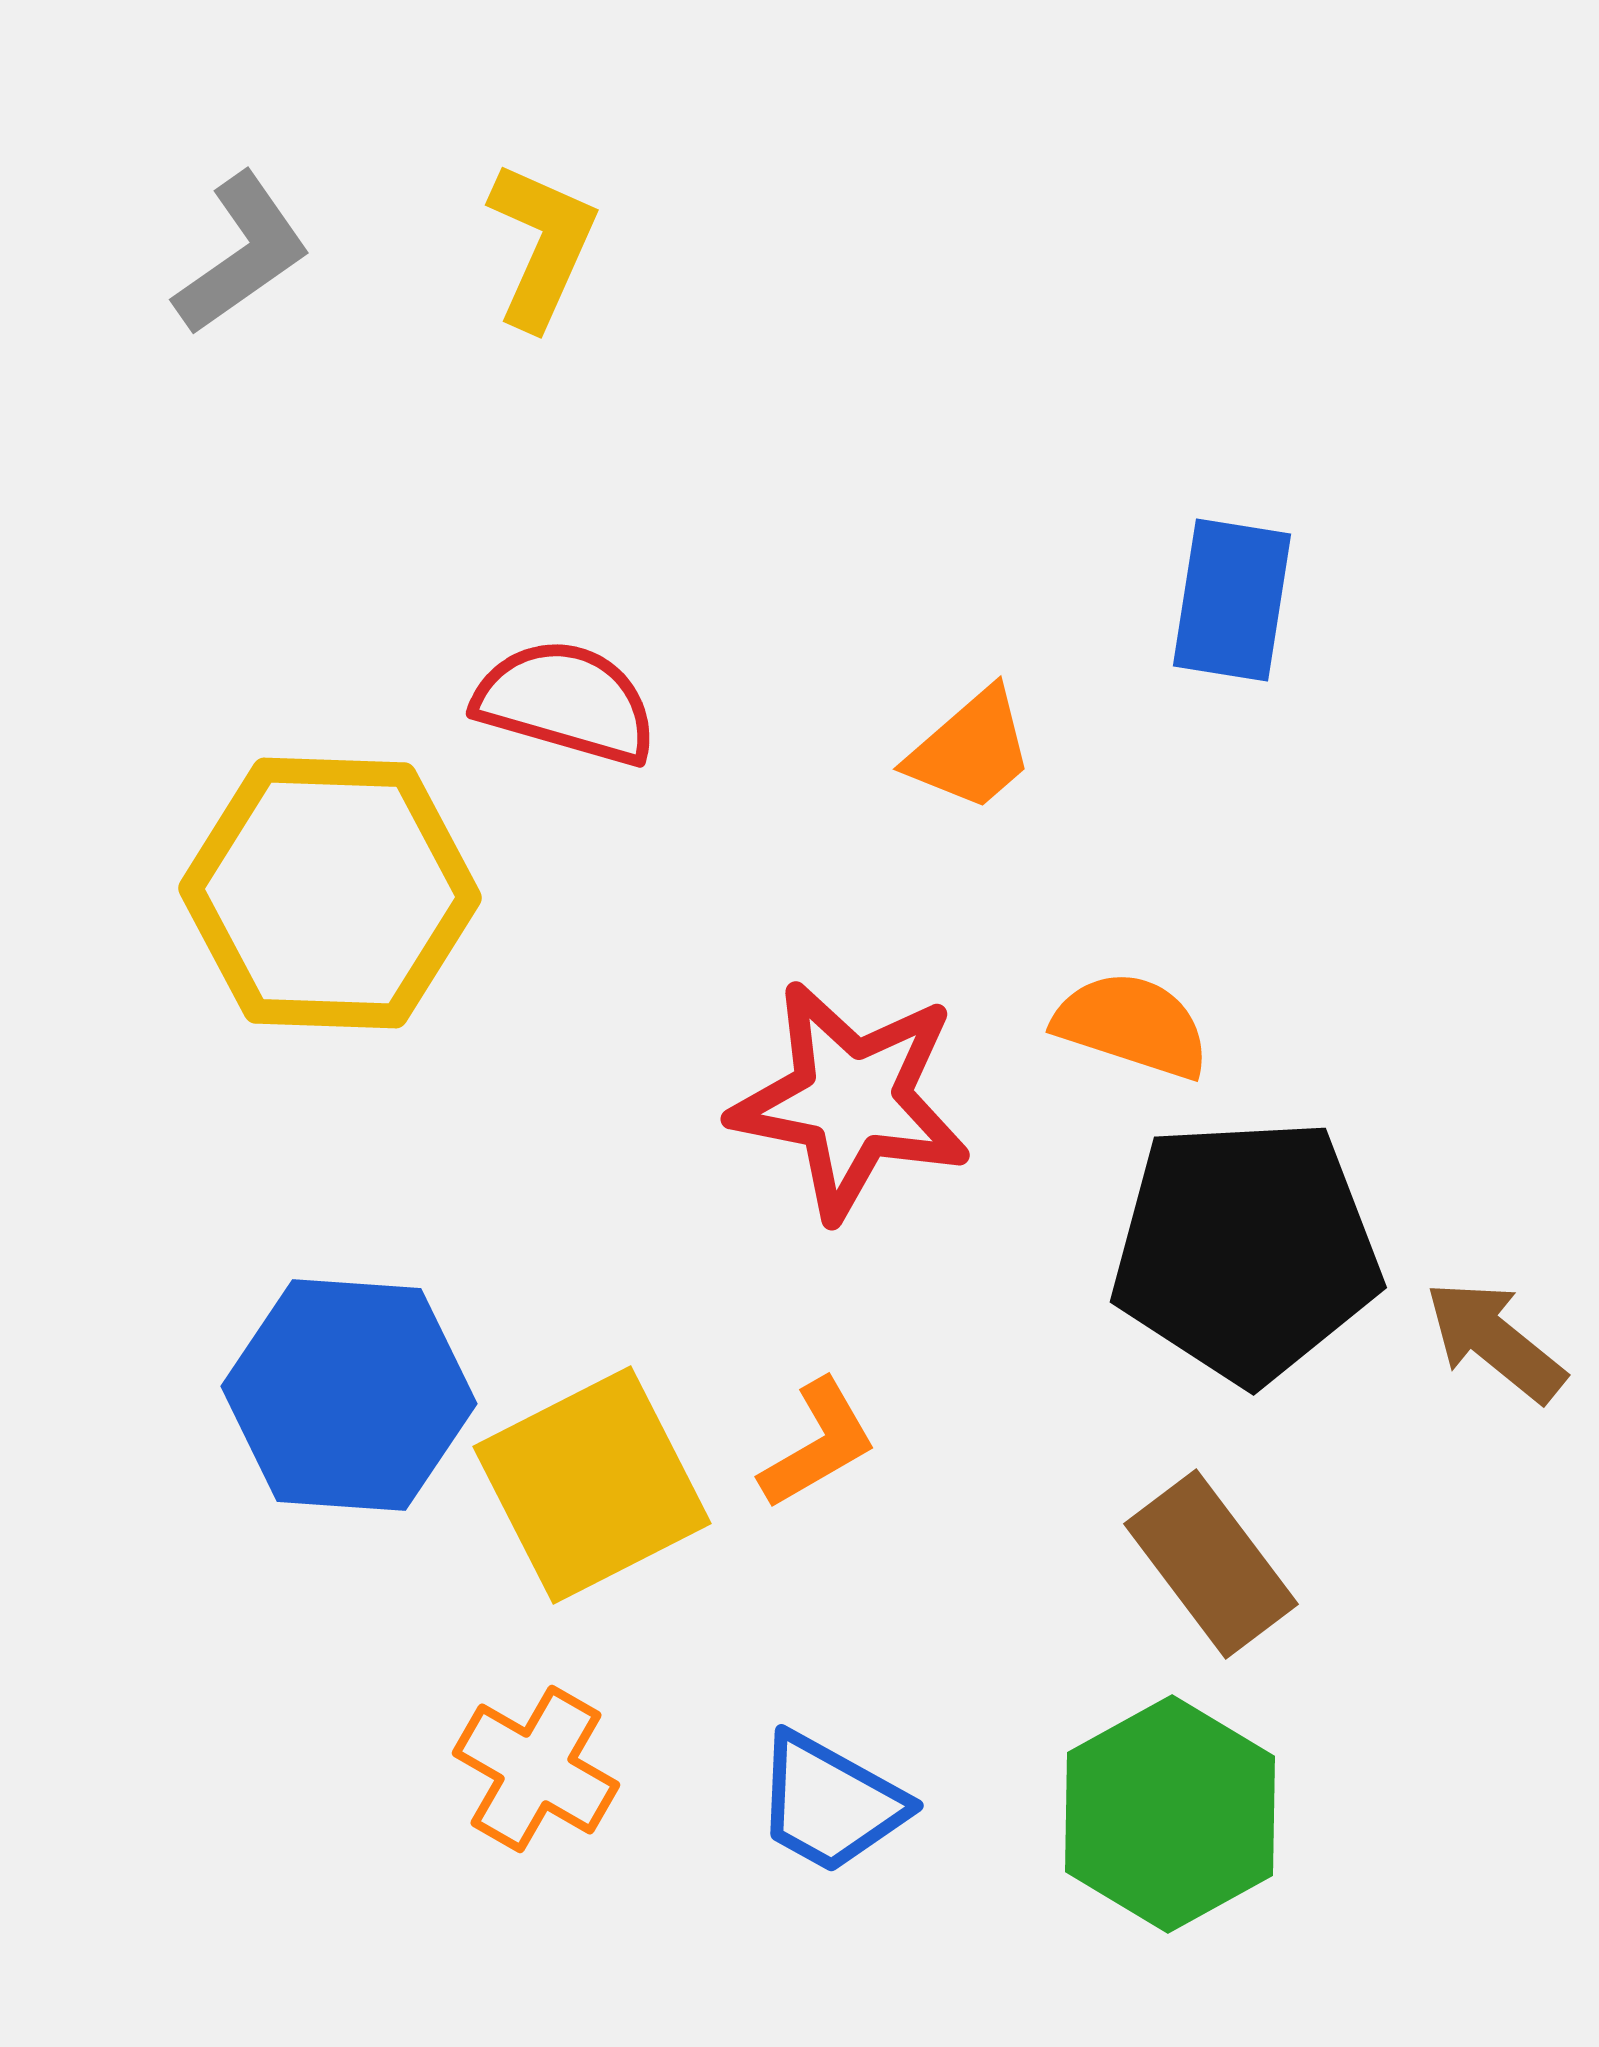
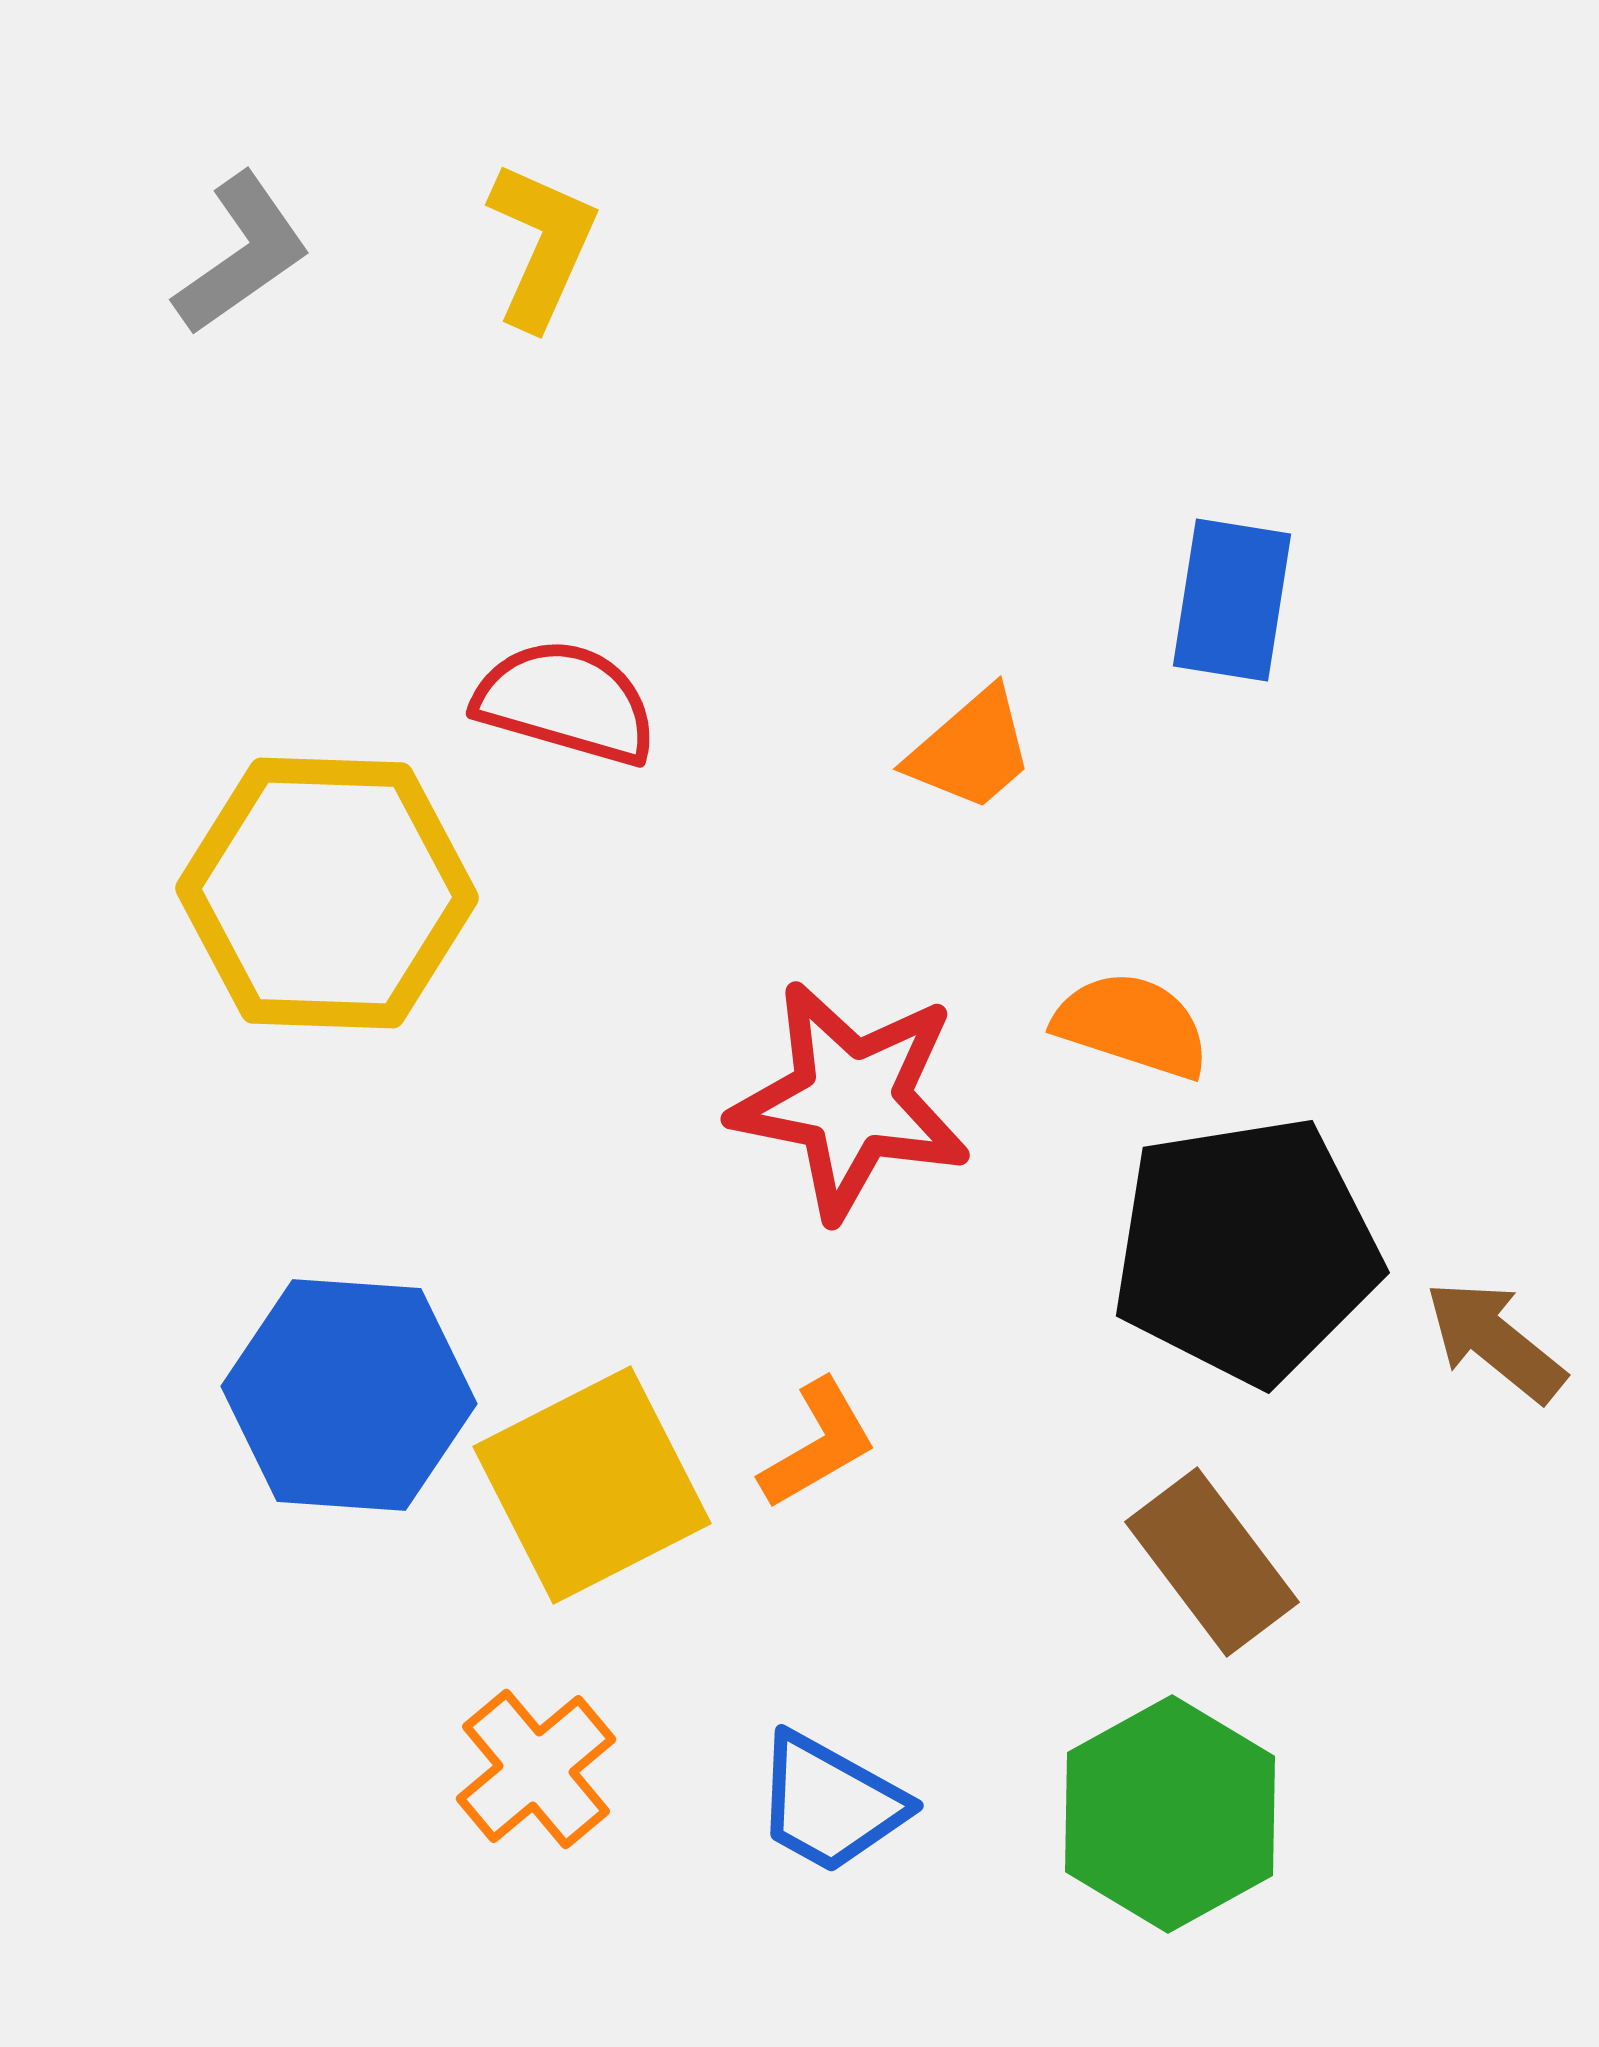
yellow hexagon: moved 3 px left
black pentagon: rotated 6 degrees counterclockwise
brown rectangle: moved 1 px right, 2 px up
orange cross: rotated 20 degrees clockwise
